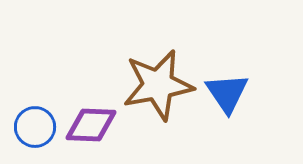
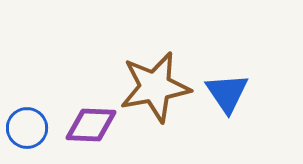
brown star: moved 3 px left, 2 px down
blue circle: moved 8 px left, 1 px down
